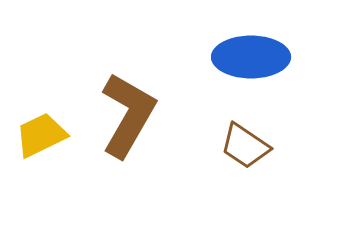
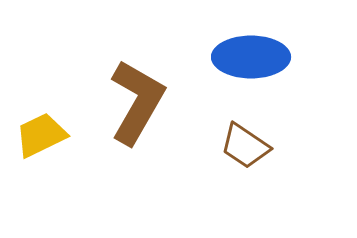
brown L-shape: moved 9 px right, 13 px up
